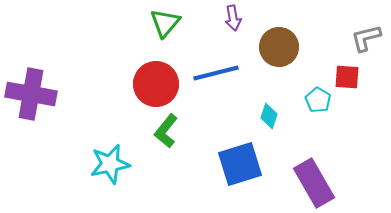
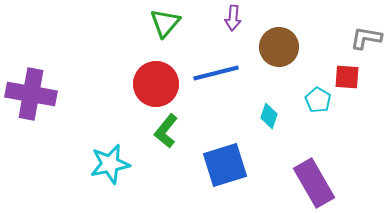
purple arrow: rotated 15 degrees clockwise
gray L-shape: rotated 24 degrees clockwise
blue square: moved 15 px left, 1 px down
